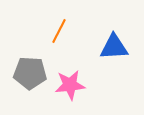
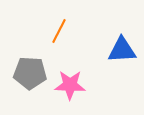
blue triangle: moved 8 px right, 3 px down
pink star: rotated 8 degrees clockwise
